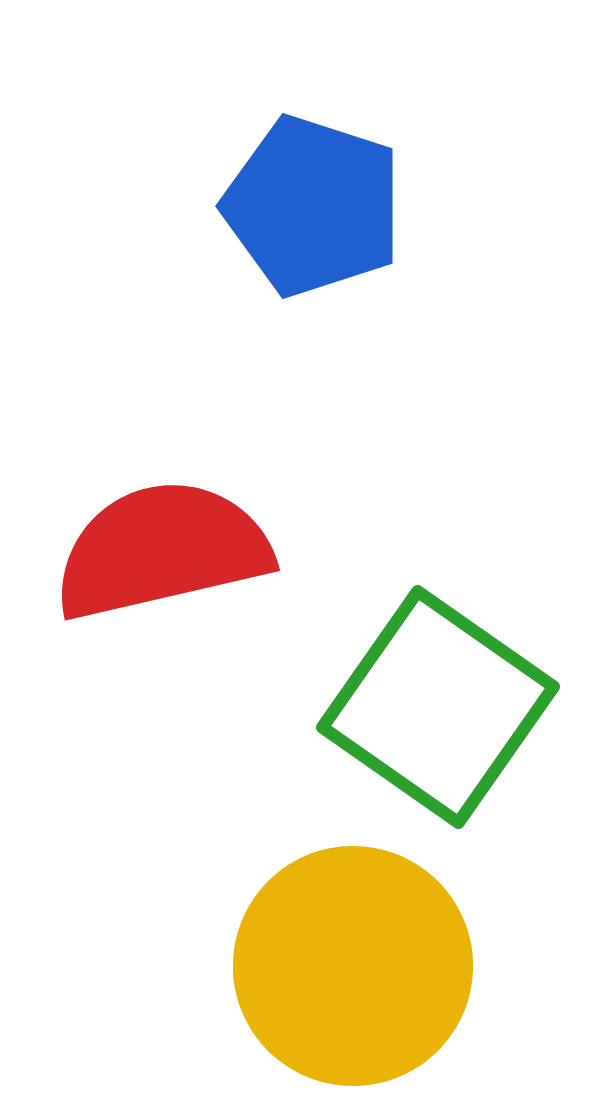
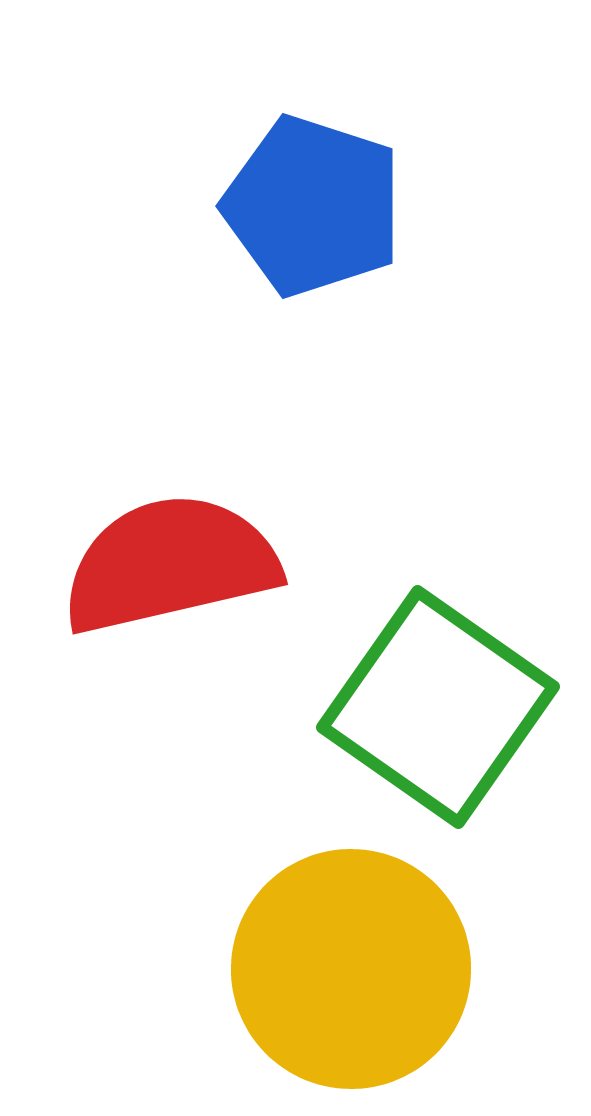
red semicircle: moved 8 px right, 14 px down
yellow circle: moved 2 px left, 3 px down
